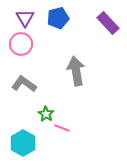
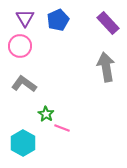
blue pentagon: moved 2 px down; rotated 10 degrees counterclockwise
pink circle: moved 1 px left, 2 px down
gray arrow: moved 30 px right, 4 px up
